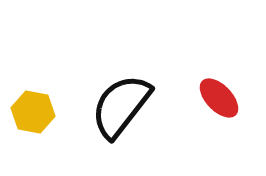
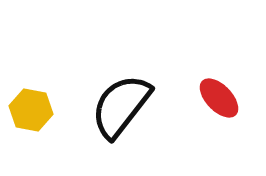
yellow hexagon: moved 2 px left, 2 px up
